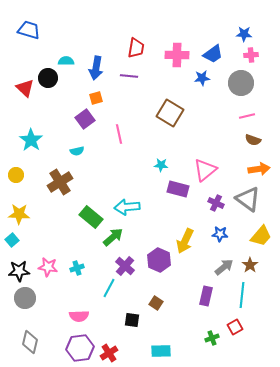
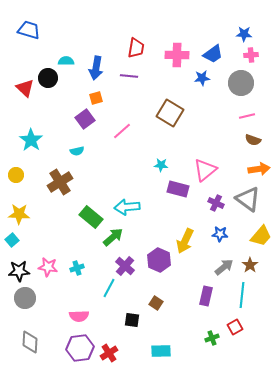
pink line at (119, 134): moved 3 px right, 3 px up; rotated 60 degrees clockwise
gray diamond at (30, 342): rotated 10 degrees counterclockwise
